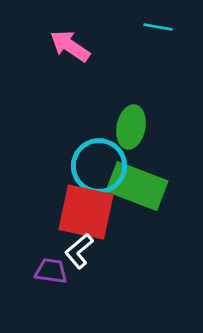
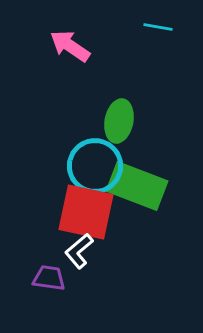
green ellipse: moved 12 px left, 6 px up
cyan circle: moved 4 px left
purple trapezoid: moved 2 px left, 7 px down
